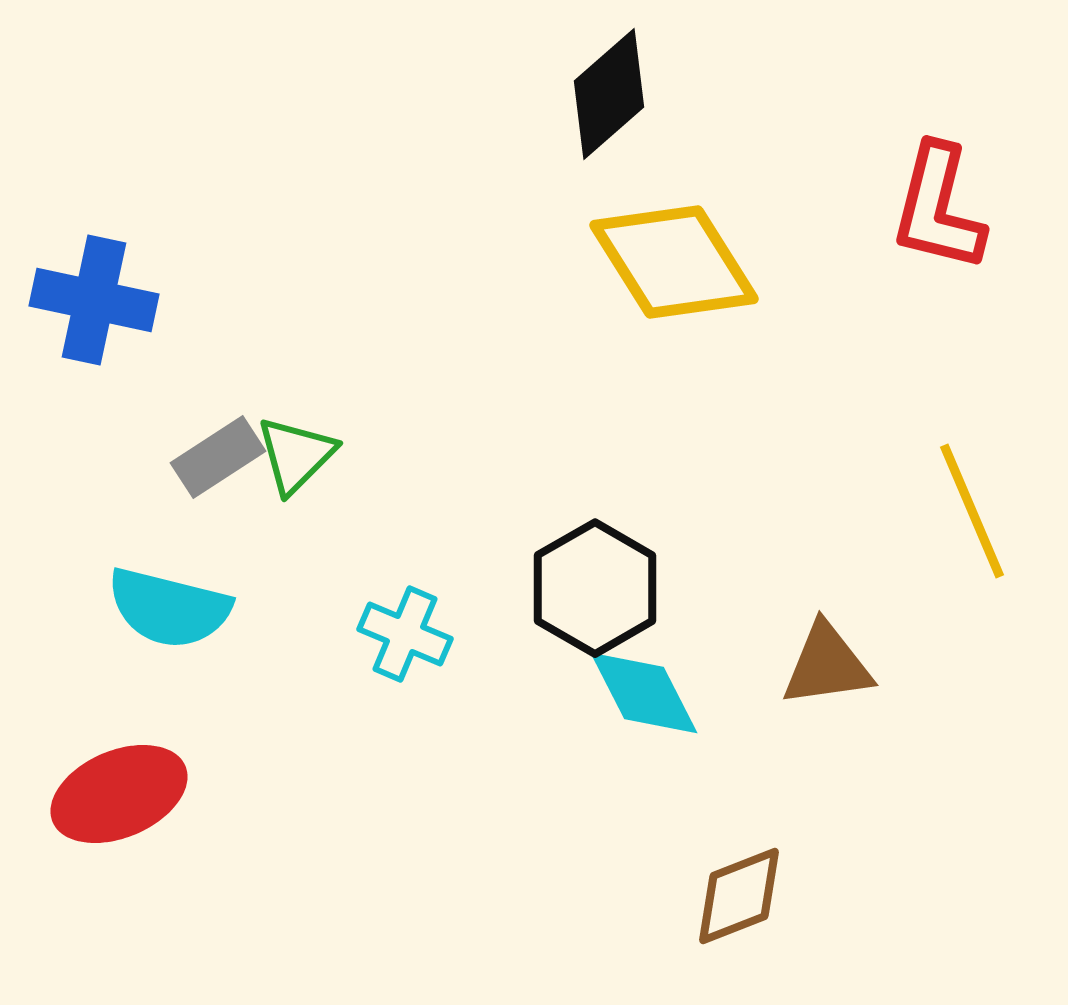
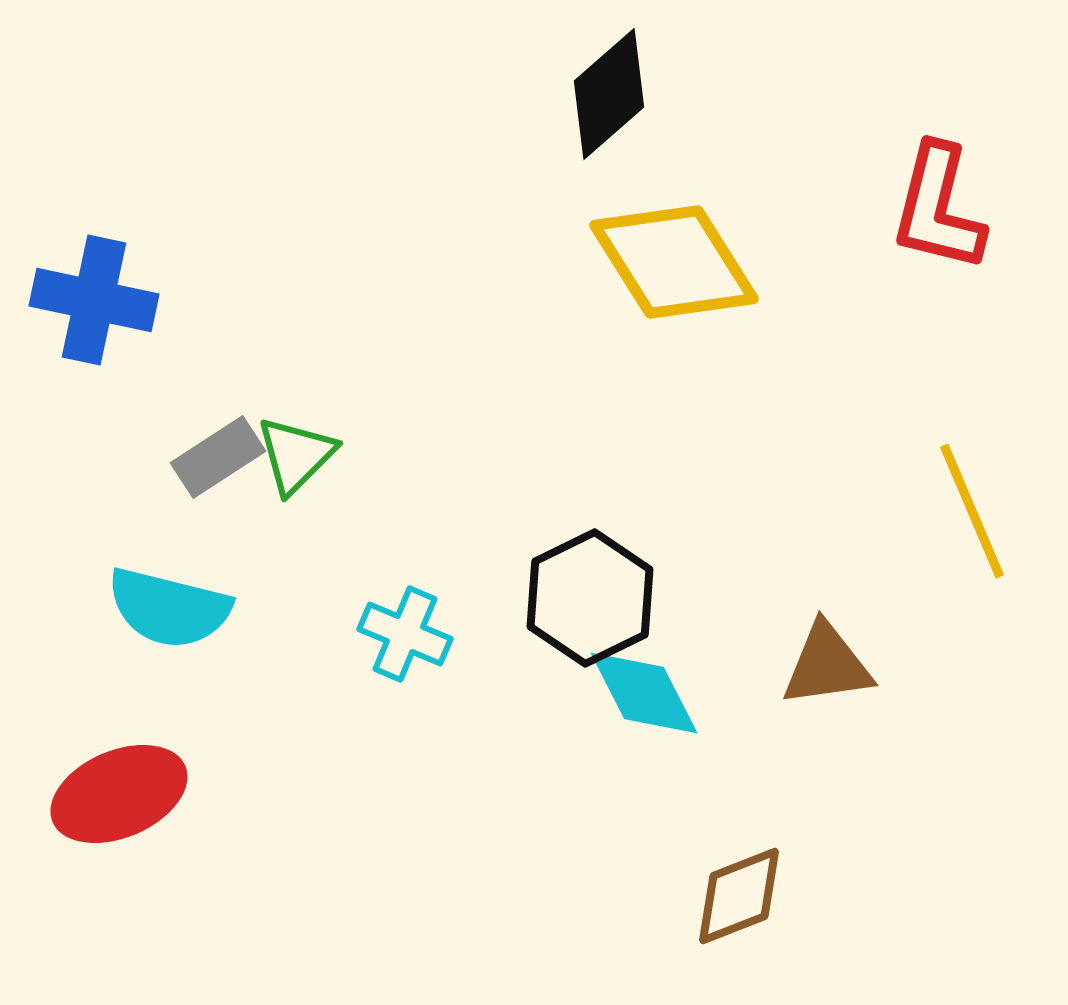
black hexagon: moved 5 px left, 10 px down; rotated 4 degrees clockwise
